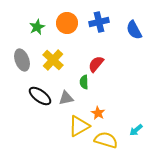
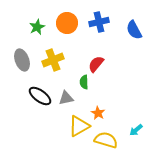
yellow cross: rotated 25 degrees clockwise
